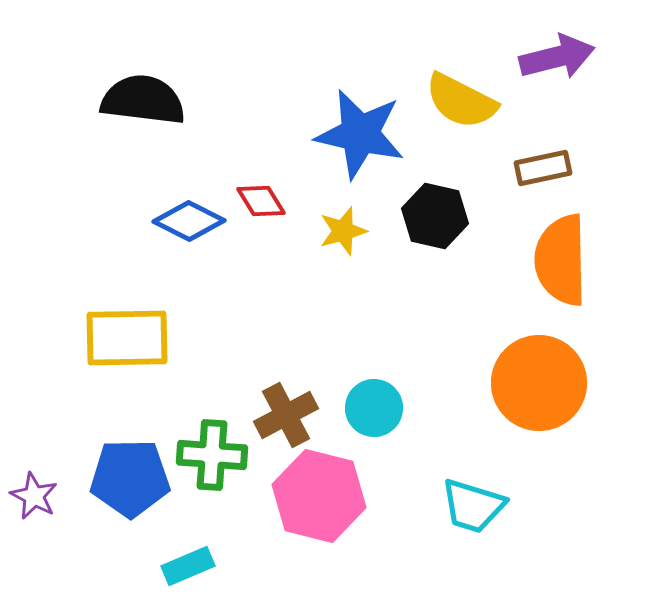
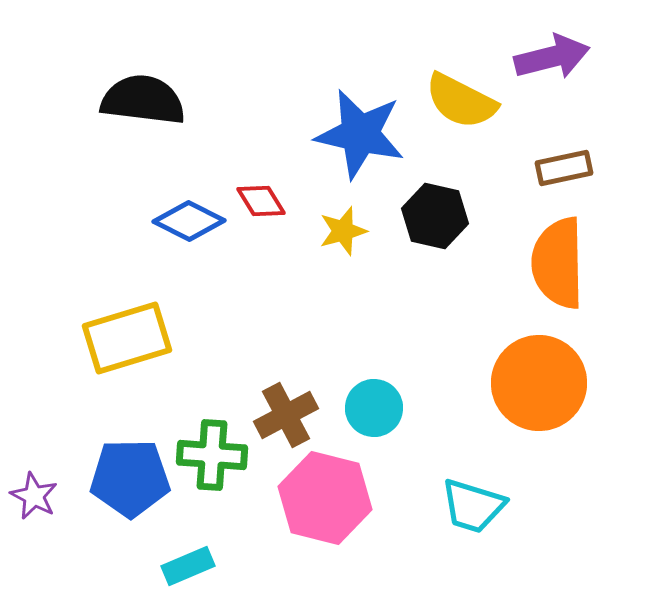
purple arrow: moved 5 px left
brown rectangle: moved 21 px right
orange semicircle: moved 3 px left, 3 px down
yellow rectangle: rotated 16 degrees counterclockwise
pink hexagon: moved 6 px right, 2 px down
